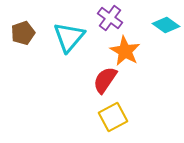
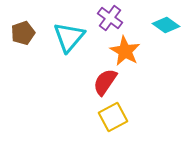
red semicircle: moved 2 px down
